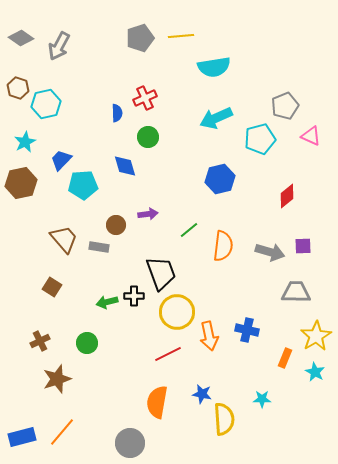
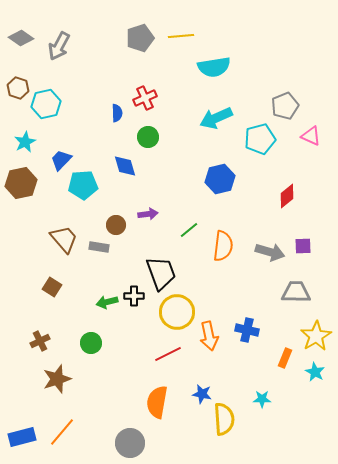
green circle at (87, 343): moved 4 px right
